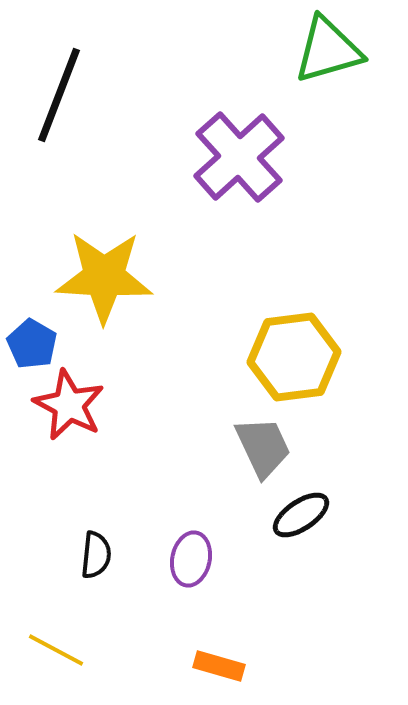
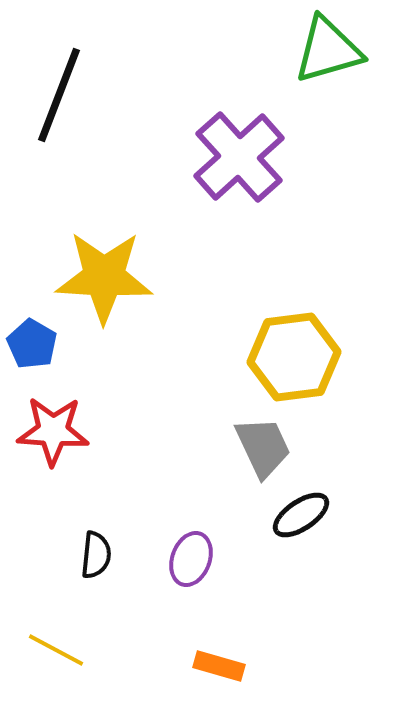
red star: moved 16 px left, 26 px down; rotated 24 degrees counterclockwise
purple ellipse: rotated 8 degrees clockwise
